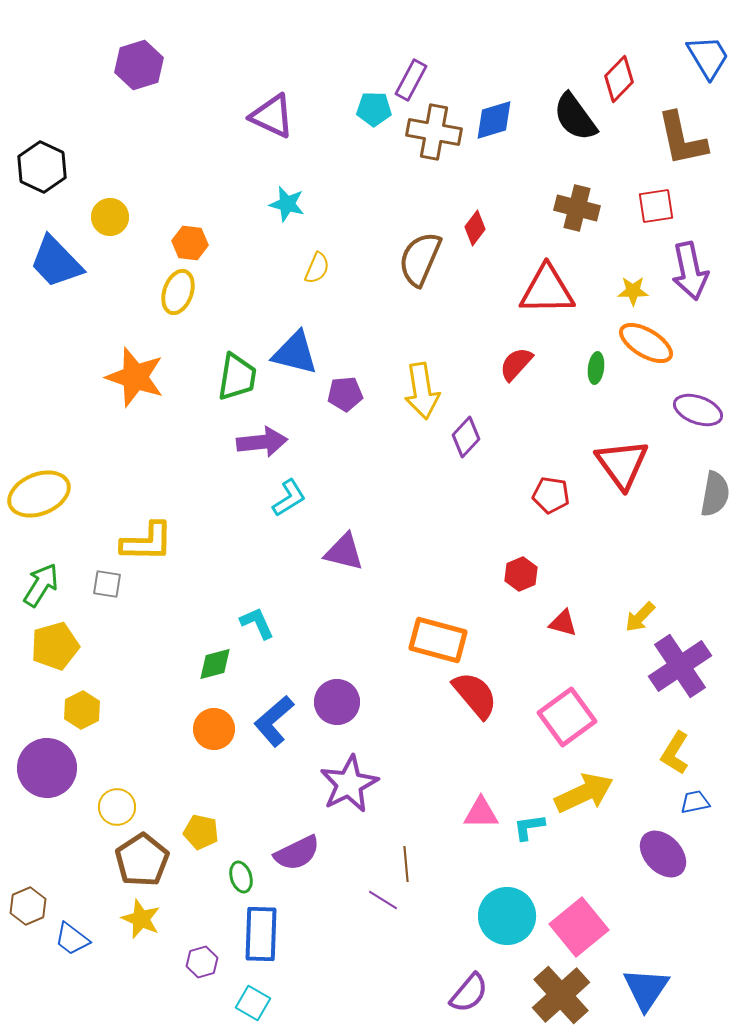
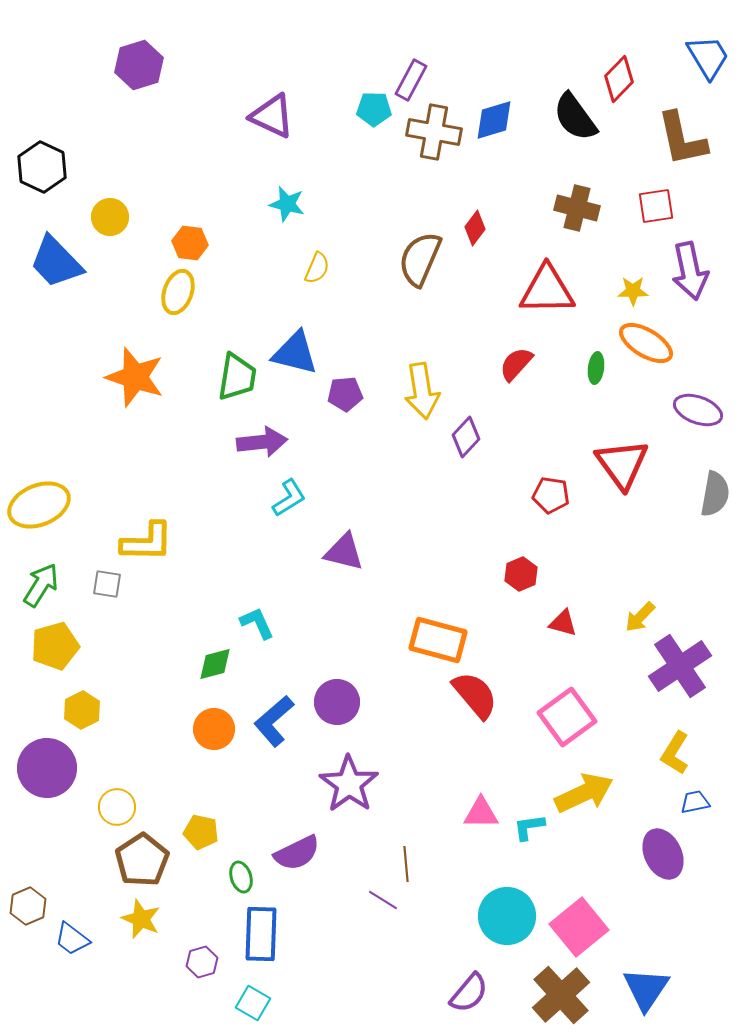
yellow ellipse at (39, 494): moved 11 px down
purple star at (349, 784): rotated 10 degrees counterclockwise
purple ellipse at (663, 854): rotated 18 degrees clockwise
